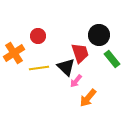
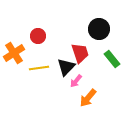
black circle: moved 6 px up
black triangle: rotated 30 degrees clockwise
